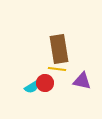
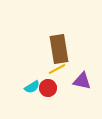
yellow line: rotated 36 degrees counterclockwise
red circle: moved 3 px right, 5 px down
